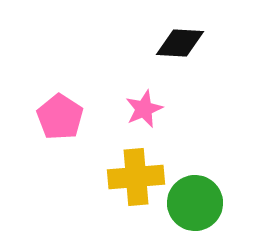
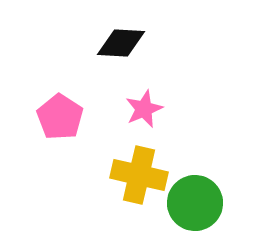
black diamond: moved 59 px left
yellow cross: moved 3 px right, 2 px up; rotated 18 degrees clockwise
